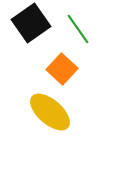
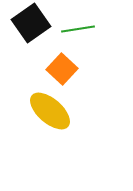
green line: rotated 64 degrees counterclockwise
yellow ellipse: moved 1 px up
